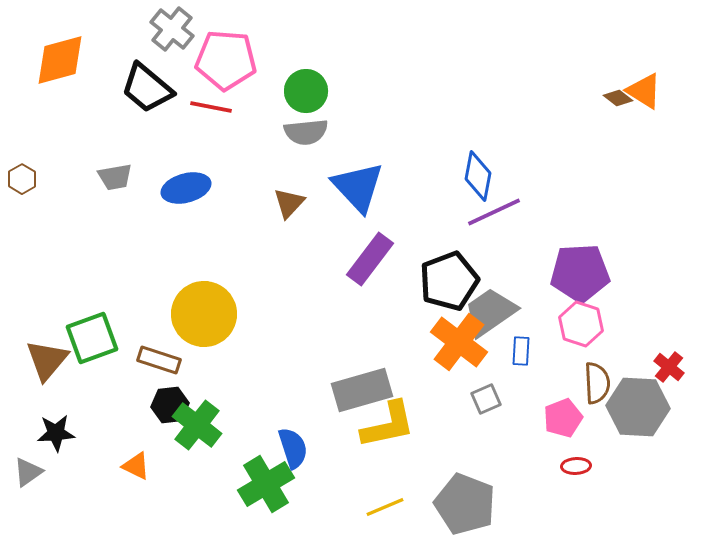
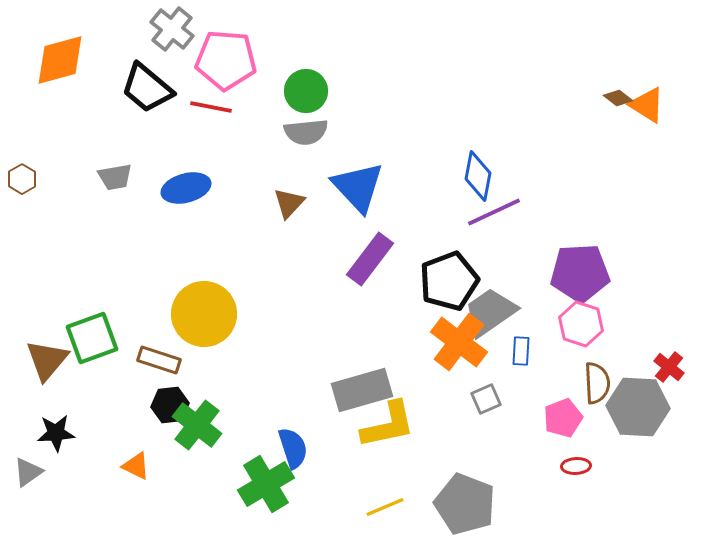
orange triangle at (644, 91): moved 3 px right, 14 px down
